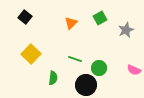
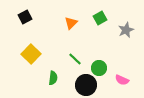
black square: rotated 24 degrees clockwise
green line: rotated 24 degrees clockwise
pink semicircle: moved 12 px left, 10 px down
